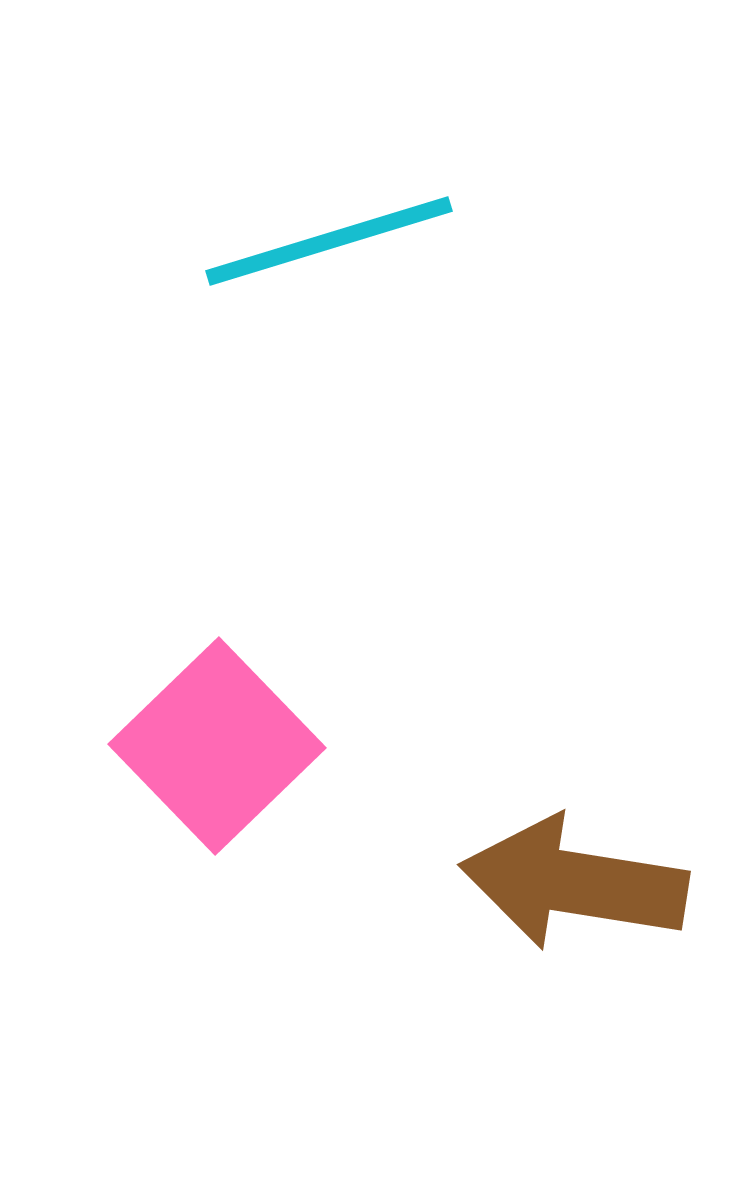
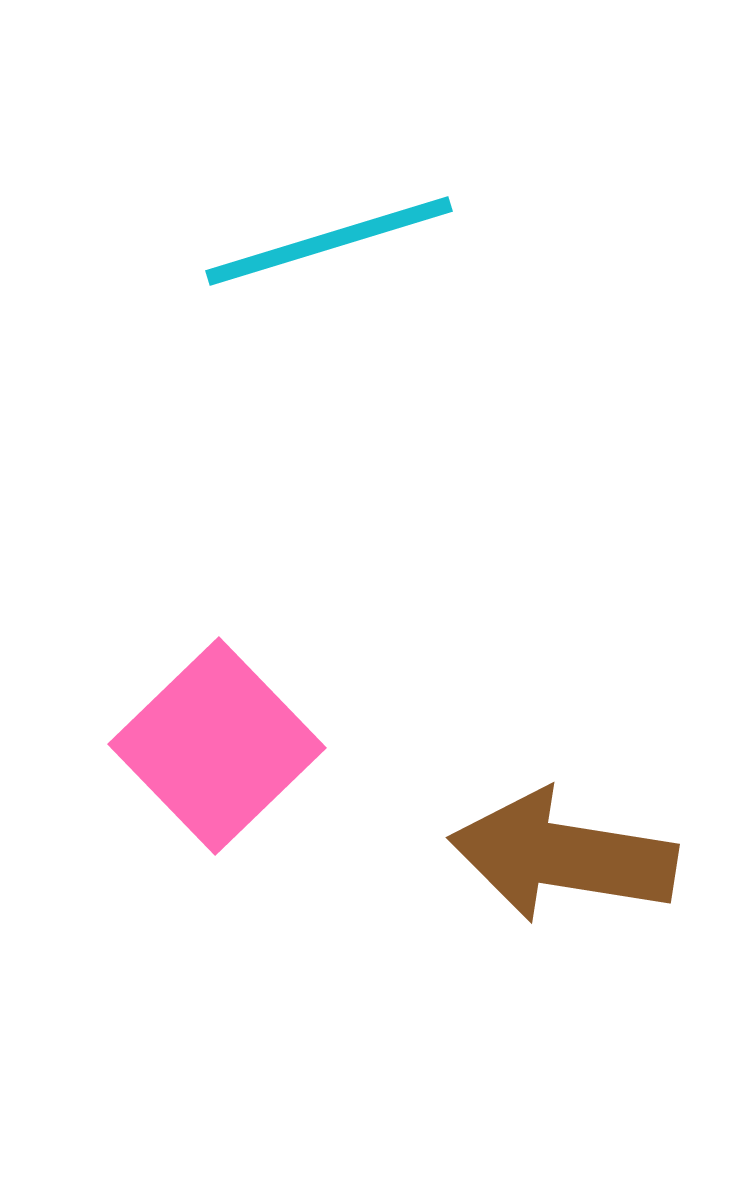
brown arrow: moved 11 px left, 27 px up
